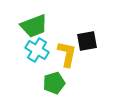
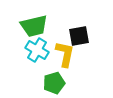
green trapezoid: rotated 8 degrees clockwise
black square: moved 8 px left, 5 px up
yellow L-shape: moved 2 px left
